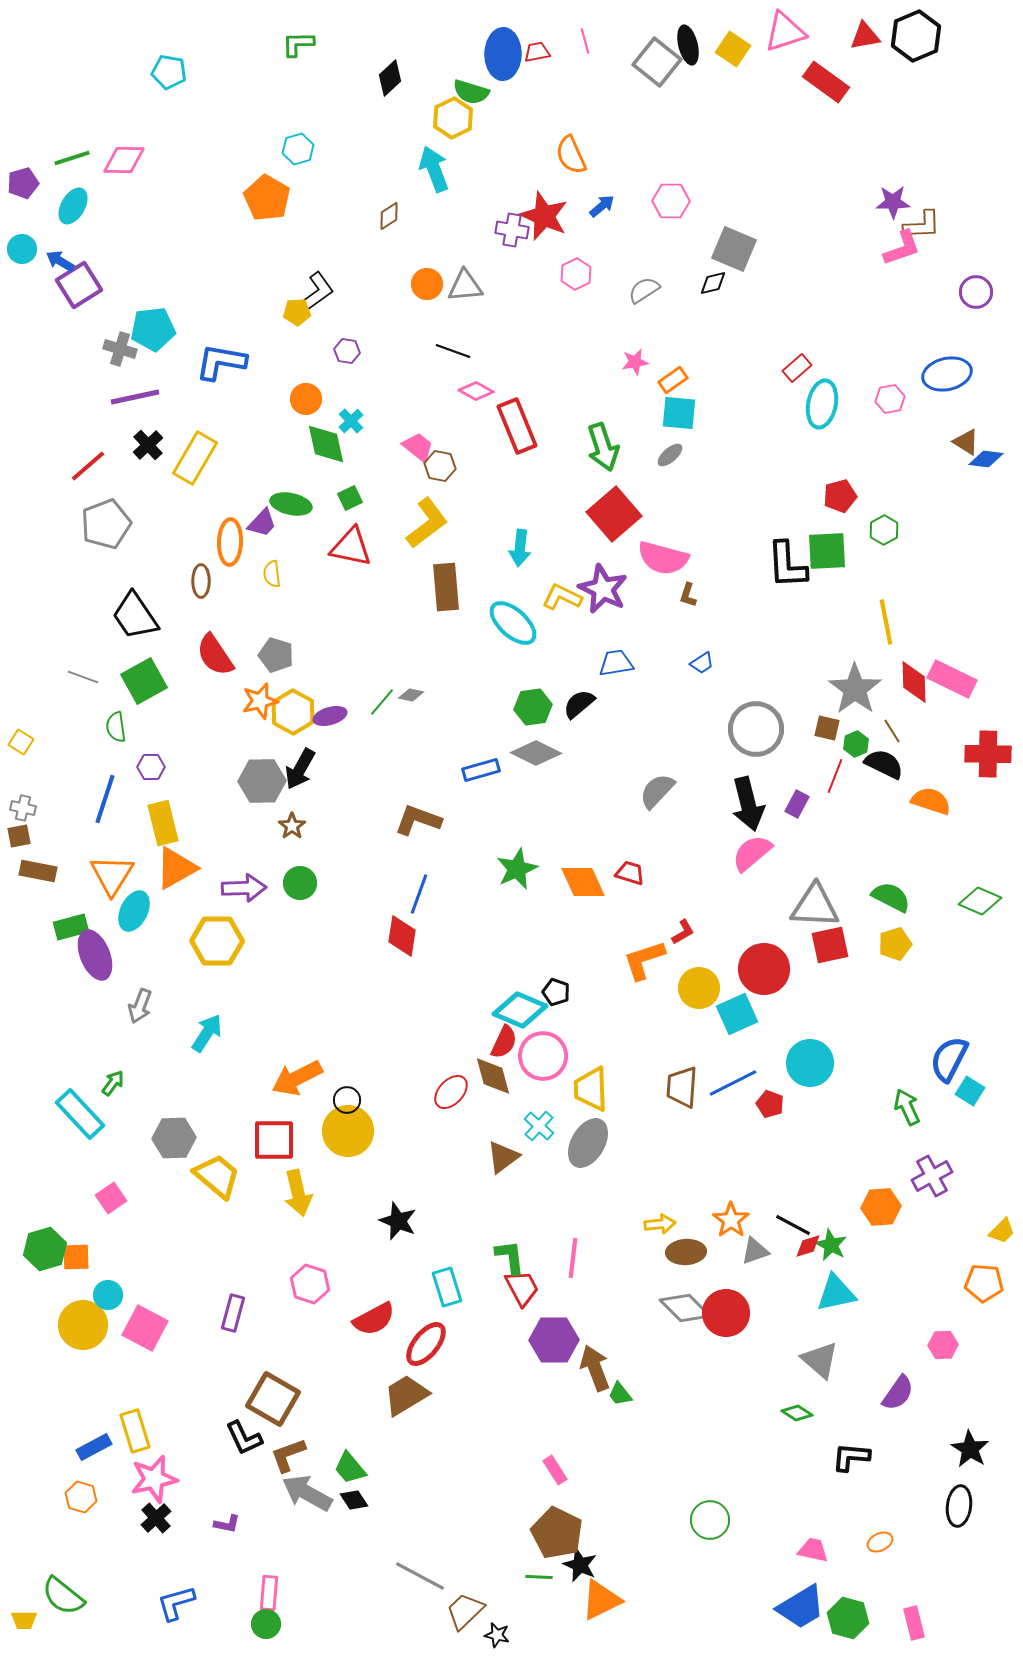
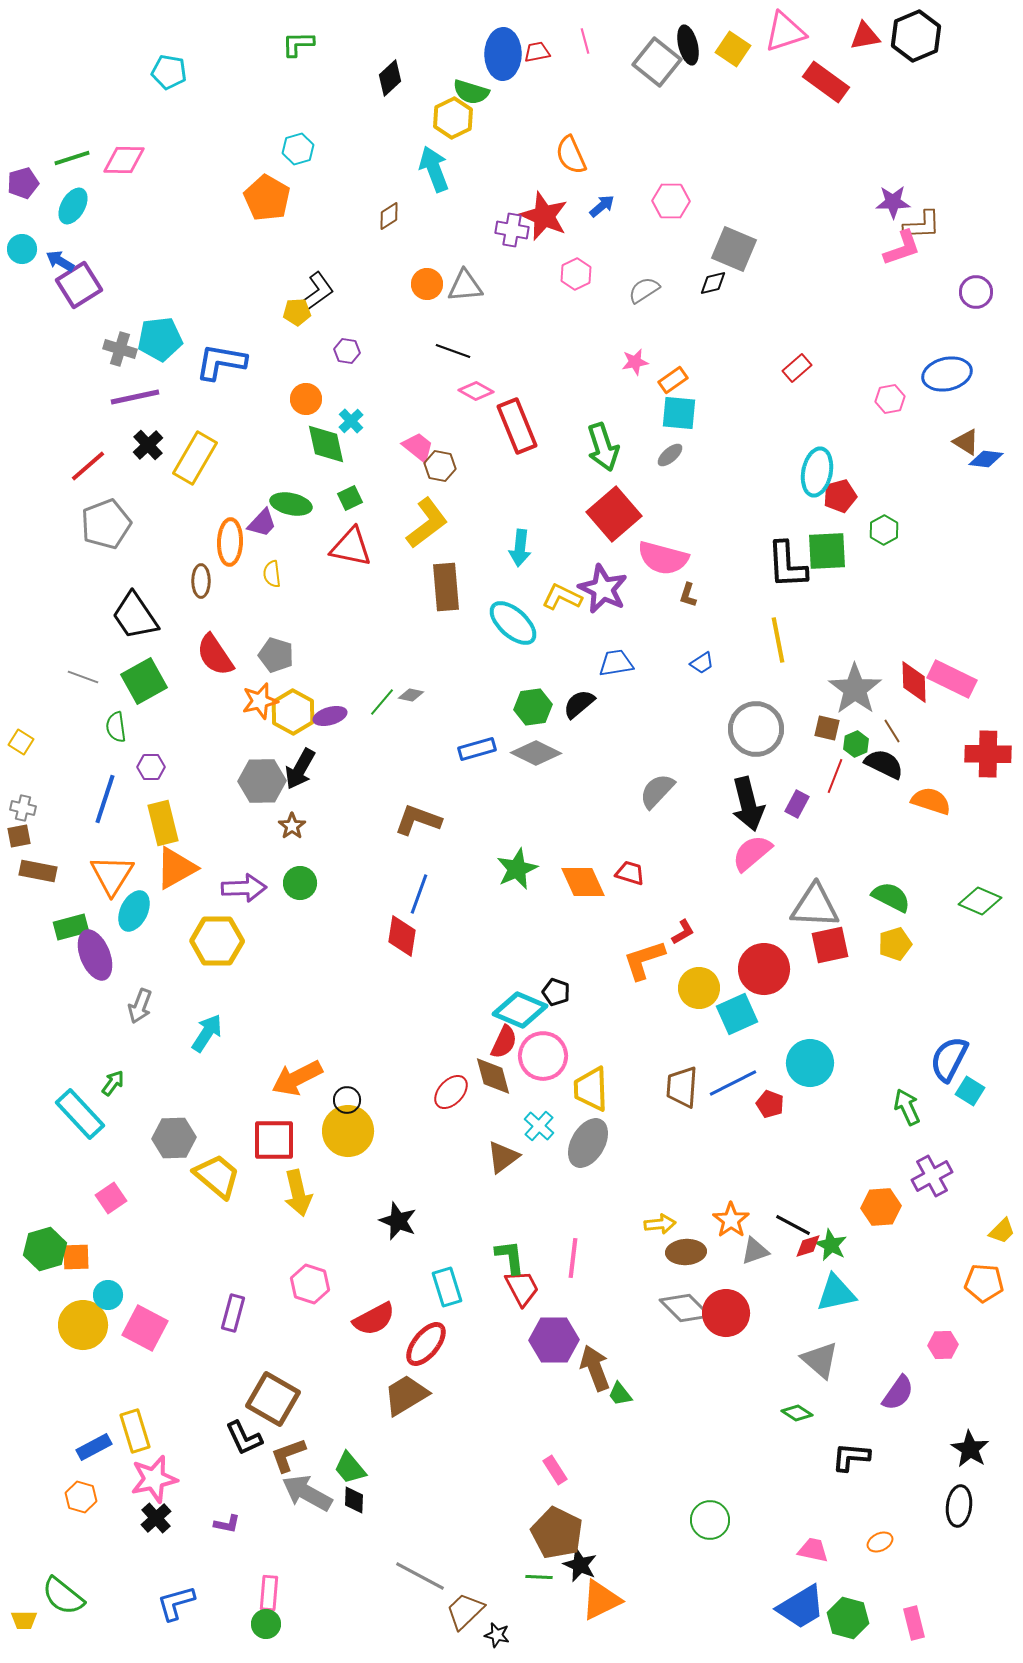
cyan pentagon at (153, 329): moved 7 px right, 10 px down
cyan ellipse at (822, 404): moved 5 px left, 68 px down
yellow line at (886, 622): moved 108 px left, 18 px down
blue rectangle at (481, 770): moved 4 px left, 21 px up
black diamond at (354, 1500): rotated 36 degrees clockwise
